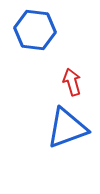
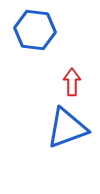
red arrow: rotated 16 degrees clockwise
